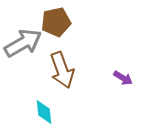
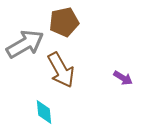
brown pentagon: moved 8 px right
gray arrow: moved 2 px right, 1 px down
brown arrow: moved 1 px left; rotated 9 degrees counterclockwise
